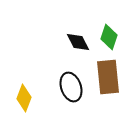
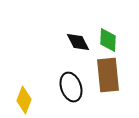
green diamond: moved 1 px left, 3 px down; rotated 15 degrees counterclockwise
brown rectangle: moved 2 px up
yellow diamond: moved 2 px down
